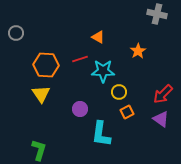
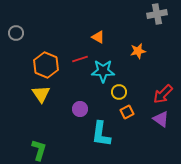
gray cross: rotated 24 degrees counterclockwise
orange star: rotated 21 degrees clockwise
orange hexagon: rotated 20 degrees clockwise
